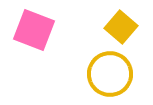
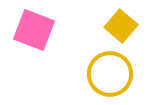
yellow square: moved 1 px up
